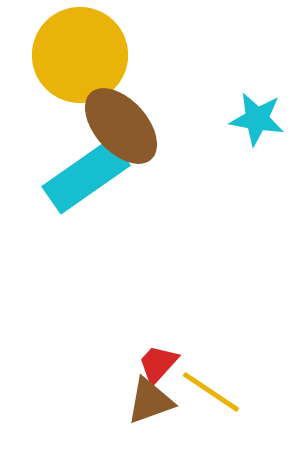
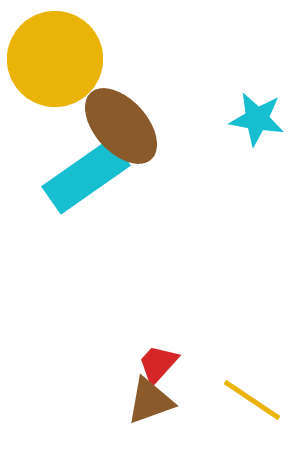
yellow circle: moved 25 px left, 4 px down
yellow line: moved 41 px right, 8 px down
